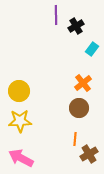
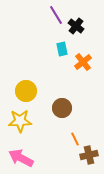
purple line: rotated 30 degrees counterclockwise
black cross: rotated 21 degrees counterclockwise
cyan rectangle: moved 30 px left; rotated 48 degrees counterclockwise
orange cross: moved 21 px up
yellow circle: moved 7 px right
brown circle: moved 17 px left
orange line: rotated 32 degrees counterclockwise
brown cross: moved 1 px down; rotated 18 degrees clockwise
